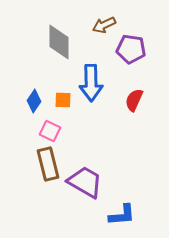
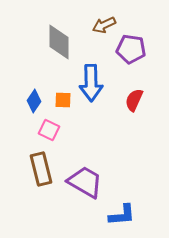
pink square: moved 1 px left, 1 px up
brown rectangle: moved 7 px left, 5 px down
